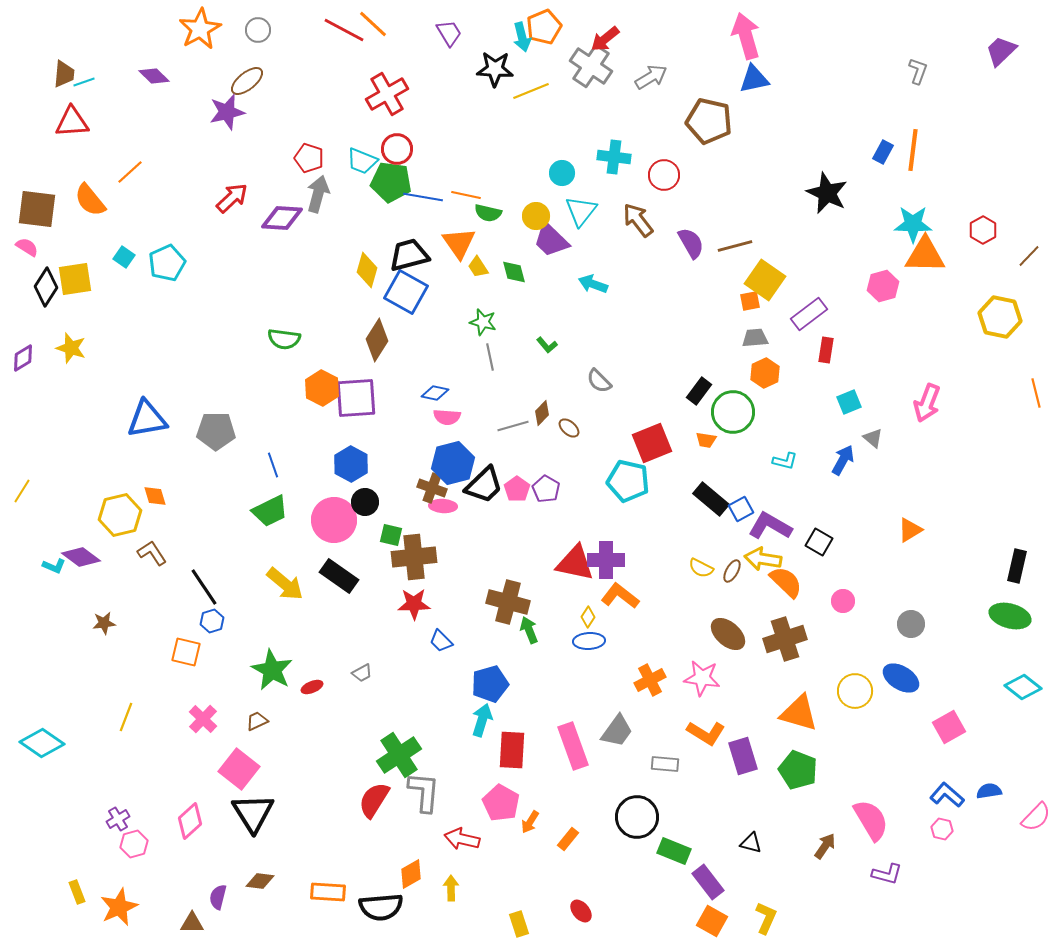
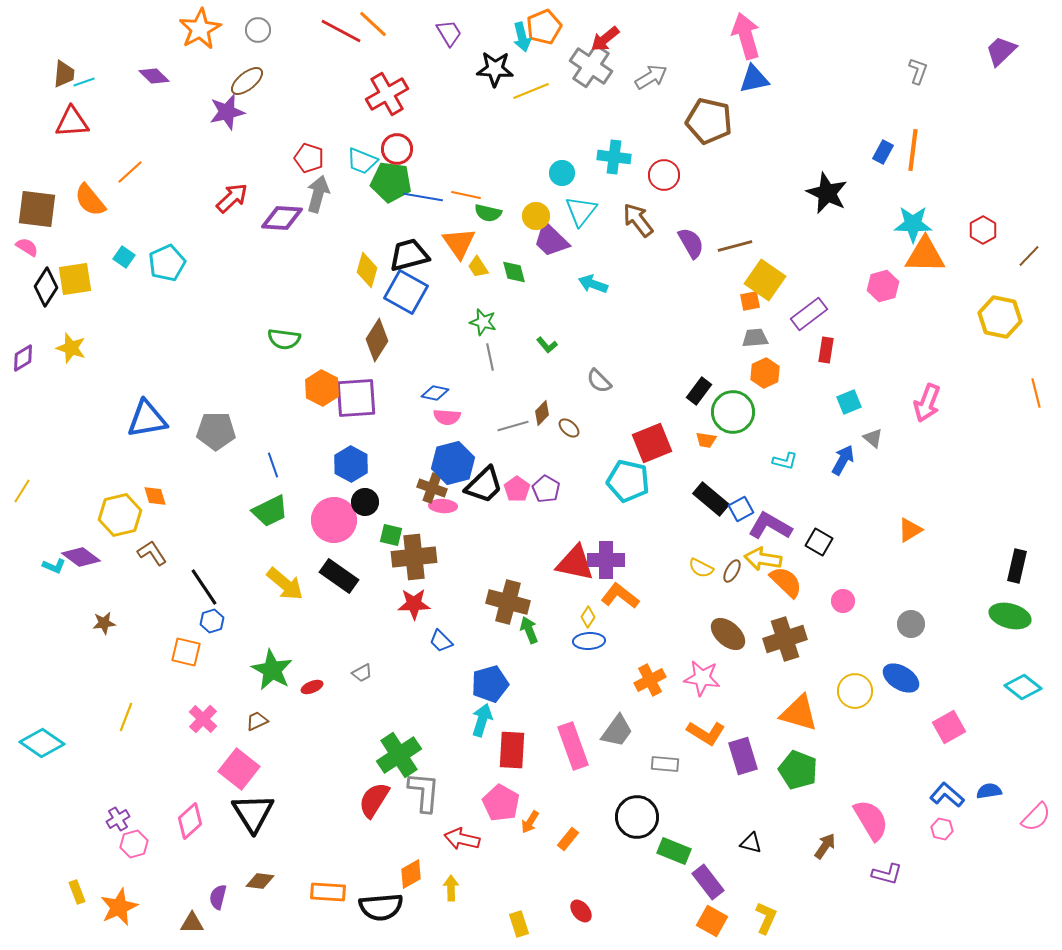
red line at (344, 30): moved 3 px left, 1 px down
